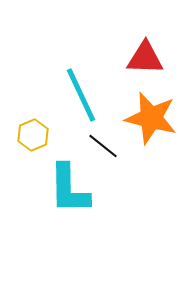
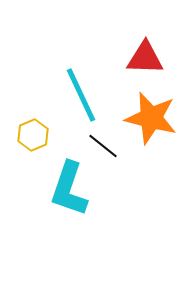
cyan L-shape: rotated 20 degrees clockwise
